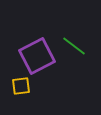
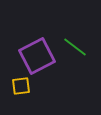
green line: moved 1 px right, 1 px down
